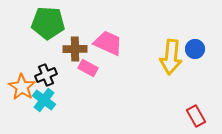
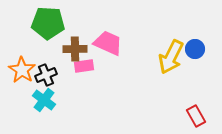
yellow arrow: rotated 20 degrees clockwise
pink rectangle: moved 4 px left, 2 px up; rotated 36 degrees counterclockwise
orange star: moved 17 px up
